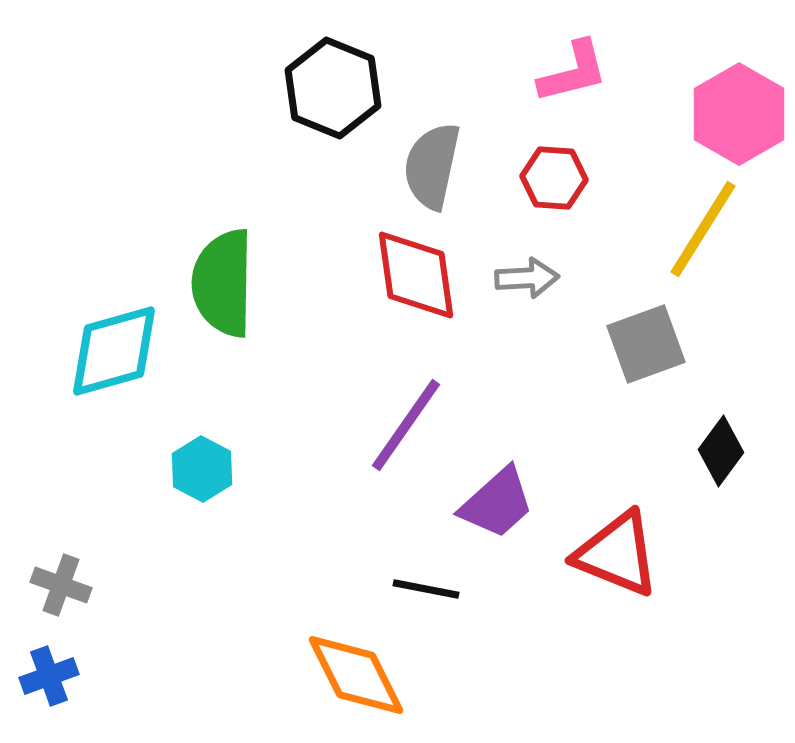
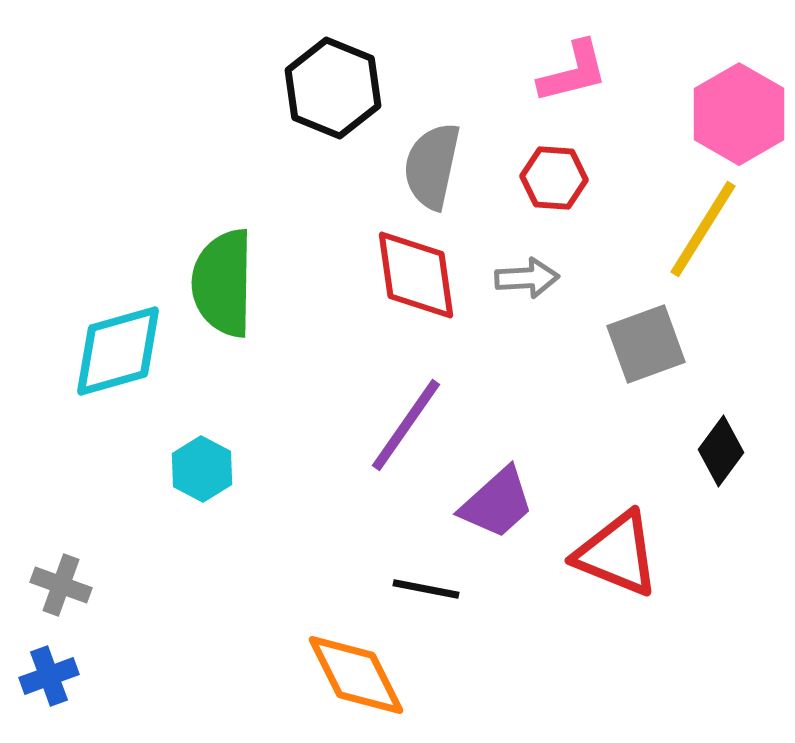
cyan diamond: moved 4 px right
